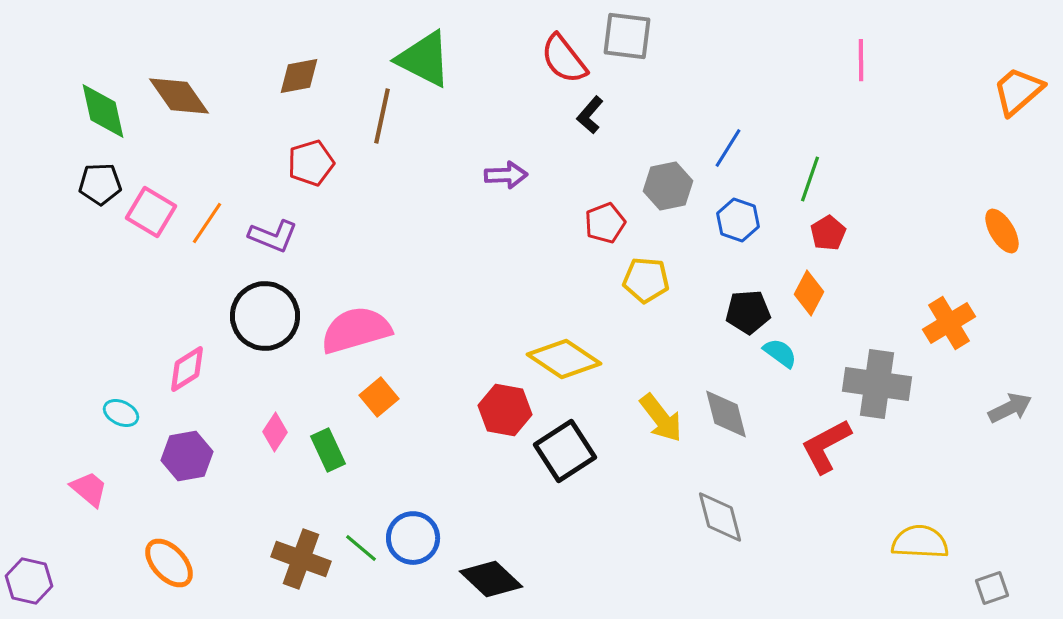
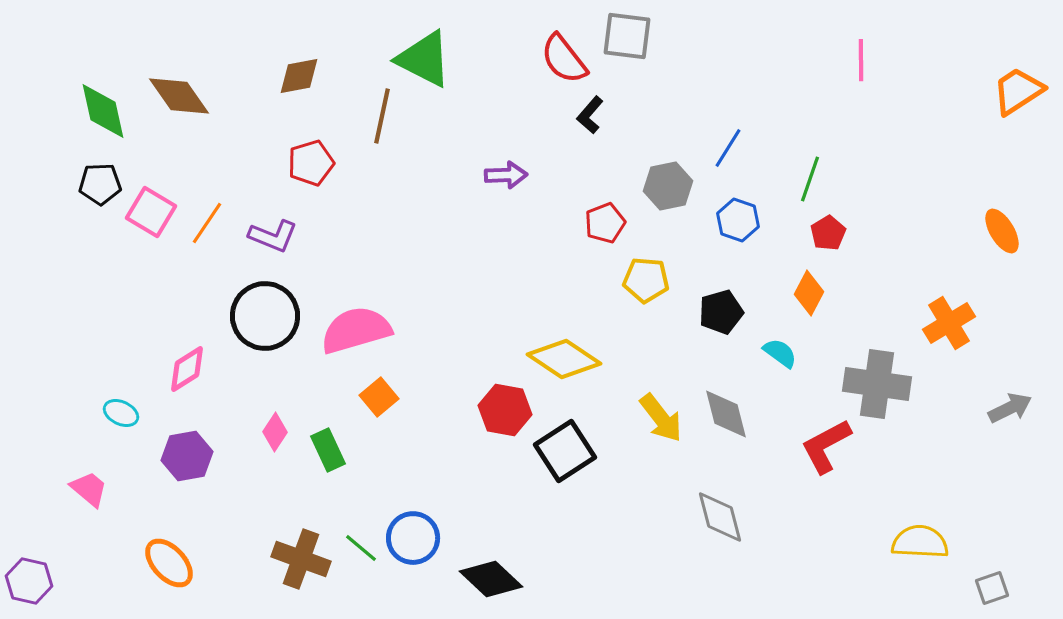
orange trapezoid at (1018, 91): rotated 8 degrees clockwise
black pentagon at (748, 312): moved 27 px left; rotated 12 degrees counterclockwise
